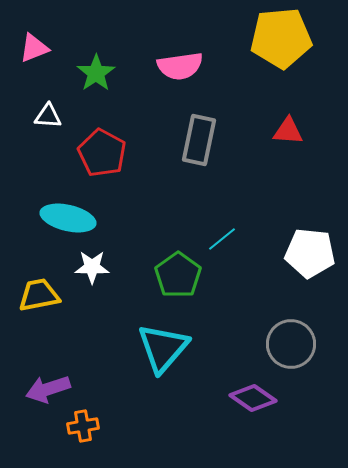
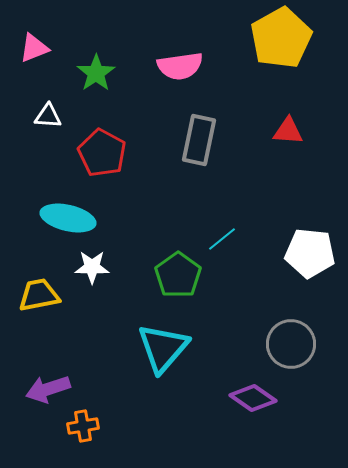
yellow pentagon: rotated 24 degrees counterclockwise
